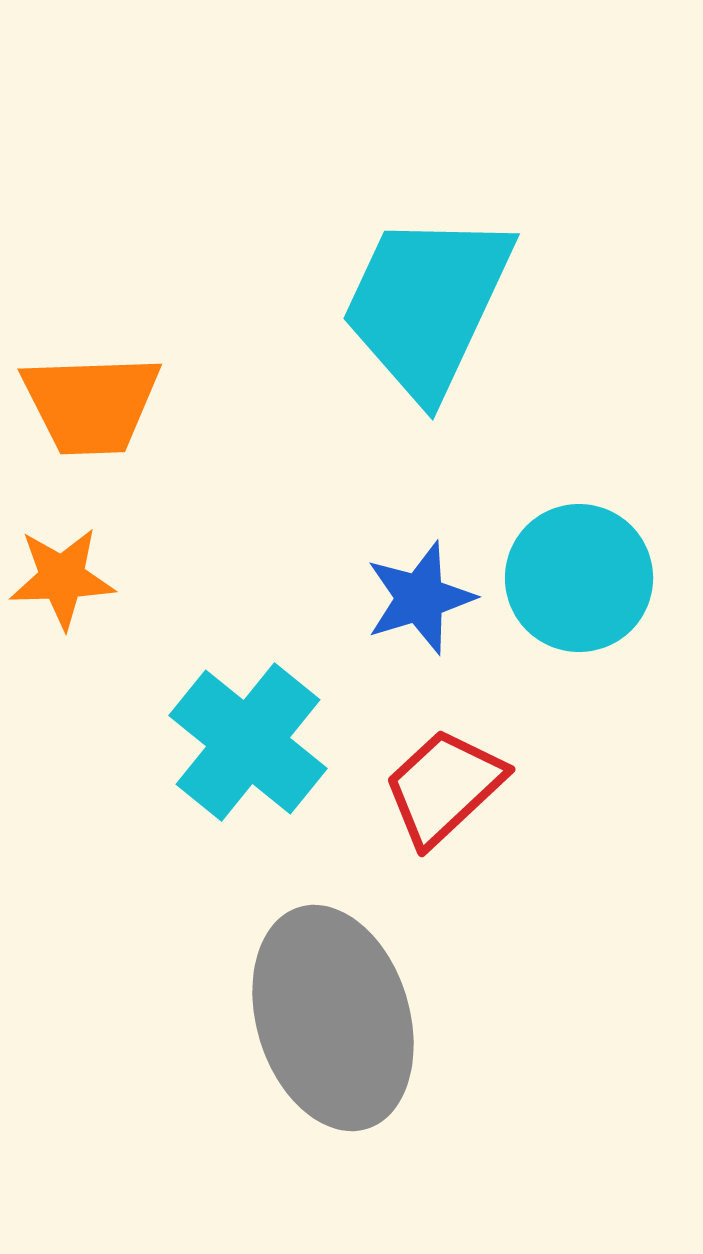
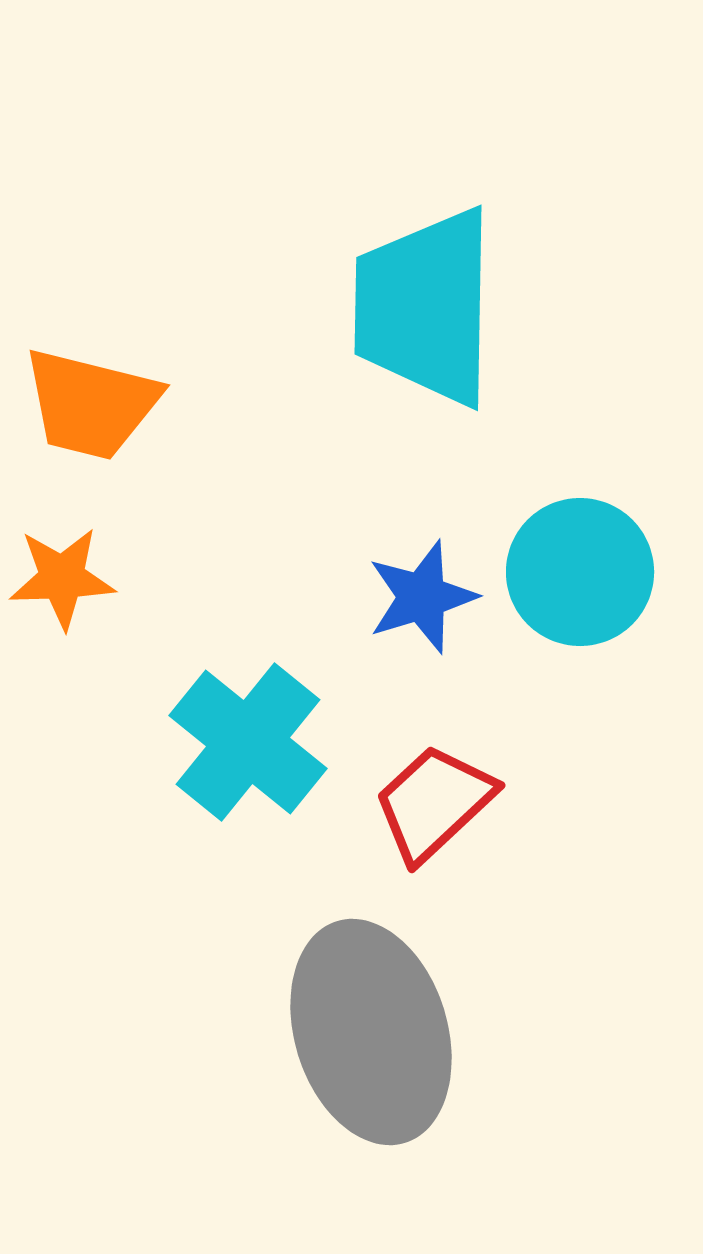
cyan trapezoid: moved 2 px left, 3 px down; rotated 24 degrees counterclockwise
orange trapezoid: rotated 16 degrees clockwise
cyan circle: moved 1 px right, 6 px up
blue star: moved 2 px right, 1 px up
red trapezoid: moved 10 px left, 16 px down
gray ellipse: moved 38 px right, 14 px down
